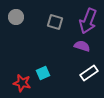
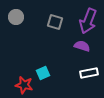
white rectangle: rotated 24 degrees clockwise
red star: moved 2 px right, 2 px down
